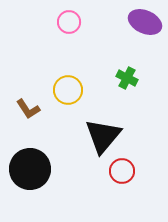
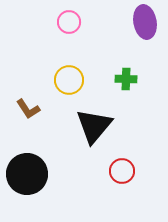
purple ellipse: rotated 56 degrees clockwise
green cross: moved 1 px left, 1 px down; rotated 25 degrees counterclockwise
yellow circle: moved 1 px right, 10 px up
black triangle: moved 9 px left, 10 px up
black circle: moved 3 px left, 5 px down
